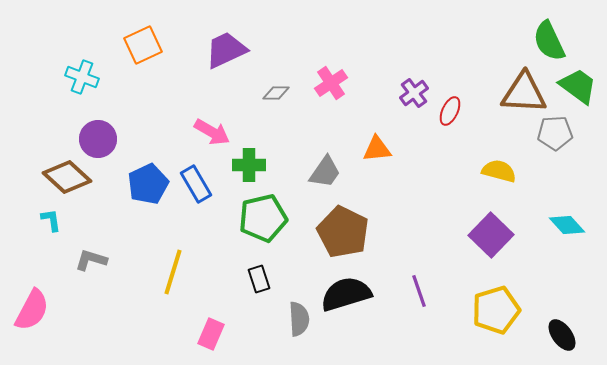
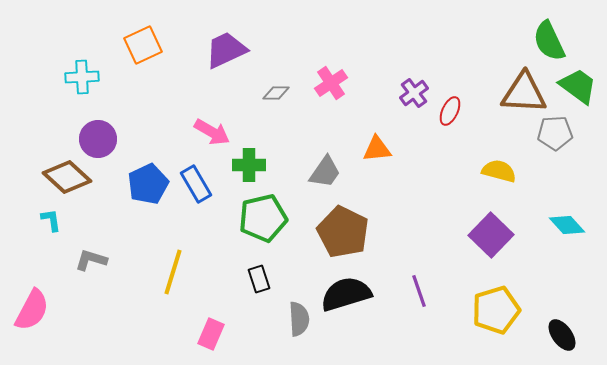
cyan cross: rotated 24 degrees counterclockwise
